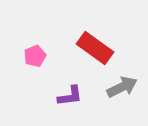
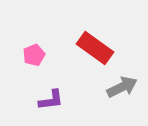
pink pentagon: moved 1 px left, 1 px up
purple L-shape: moved 19 px left, 4 px down
